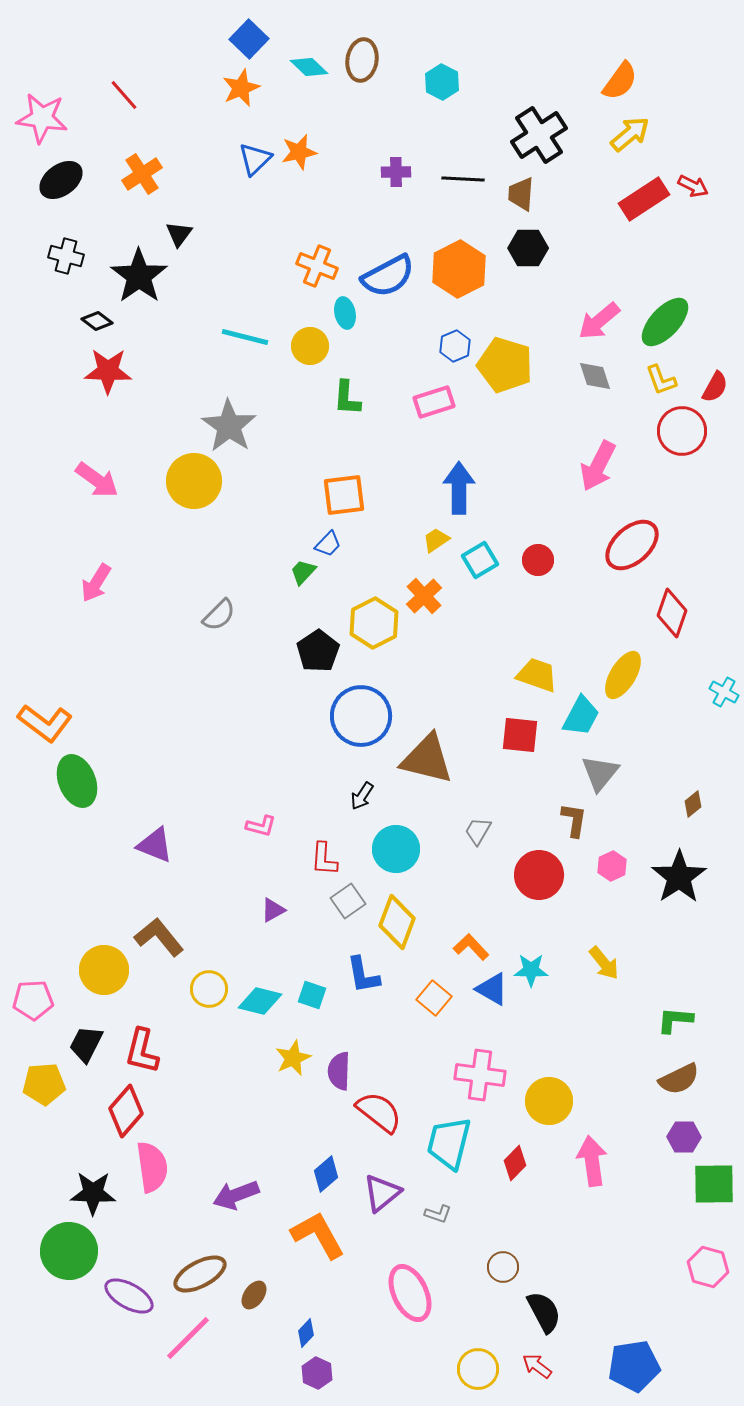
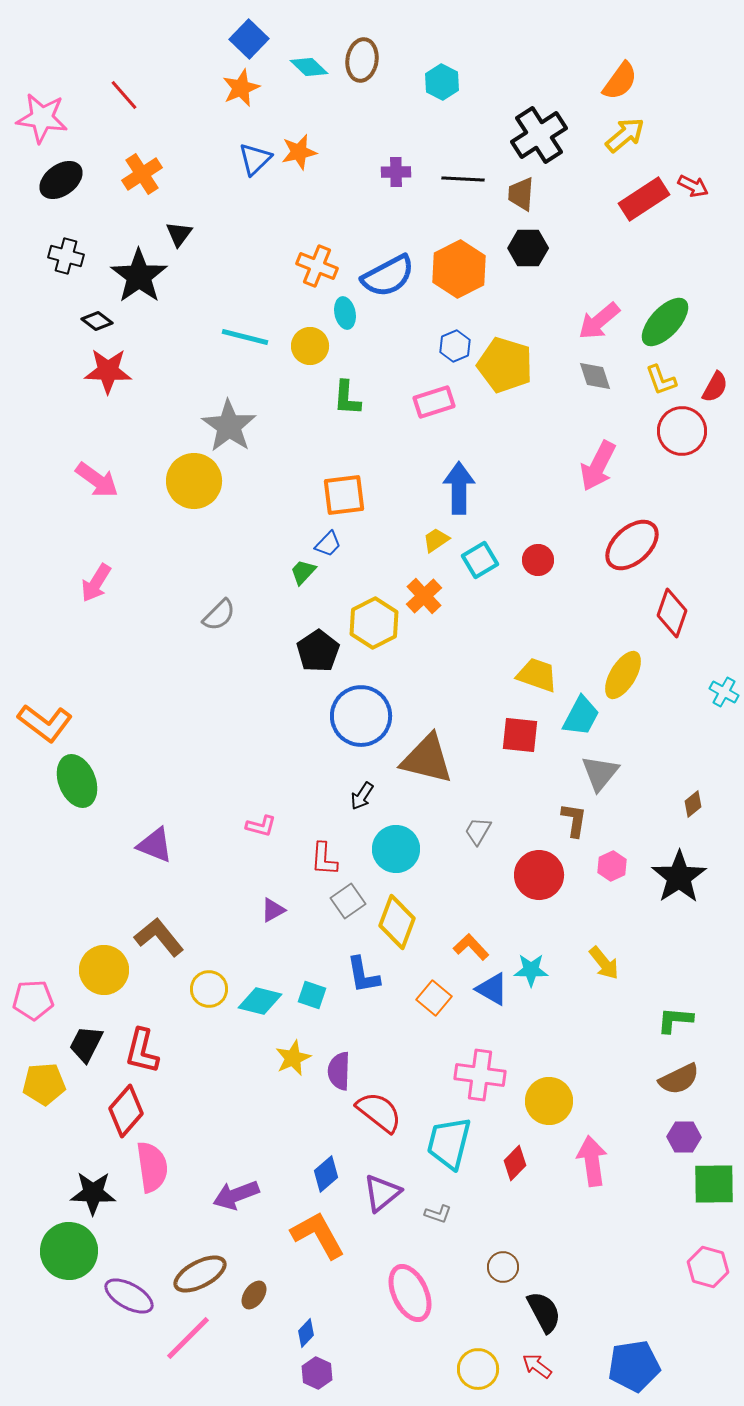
yellow arrow at (630, 134): moved 5 px left, 1 px down
